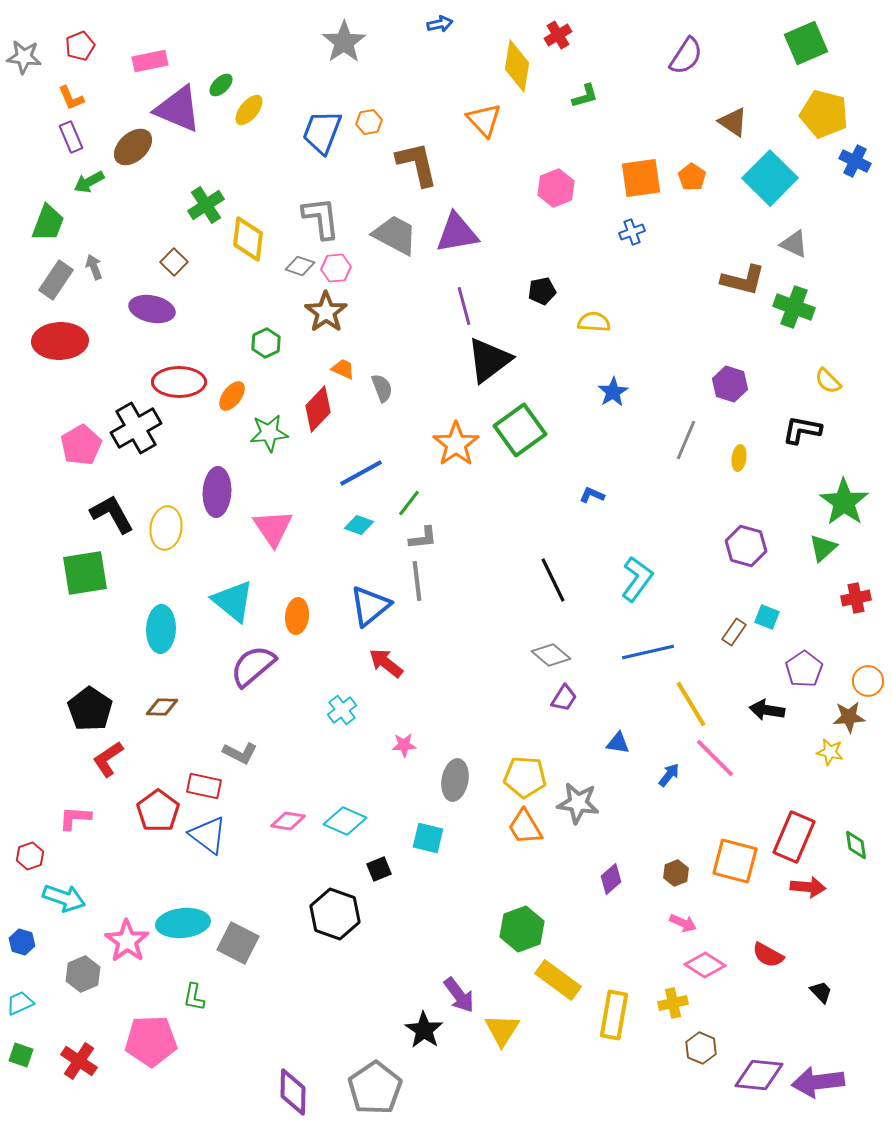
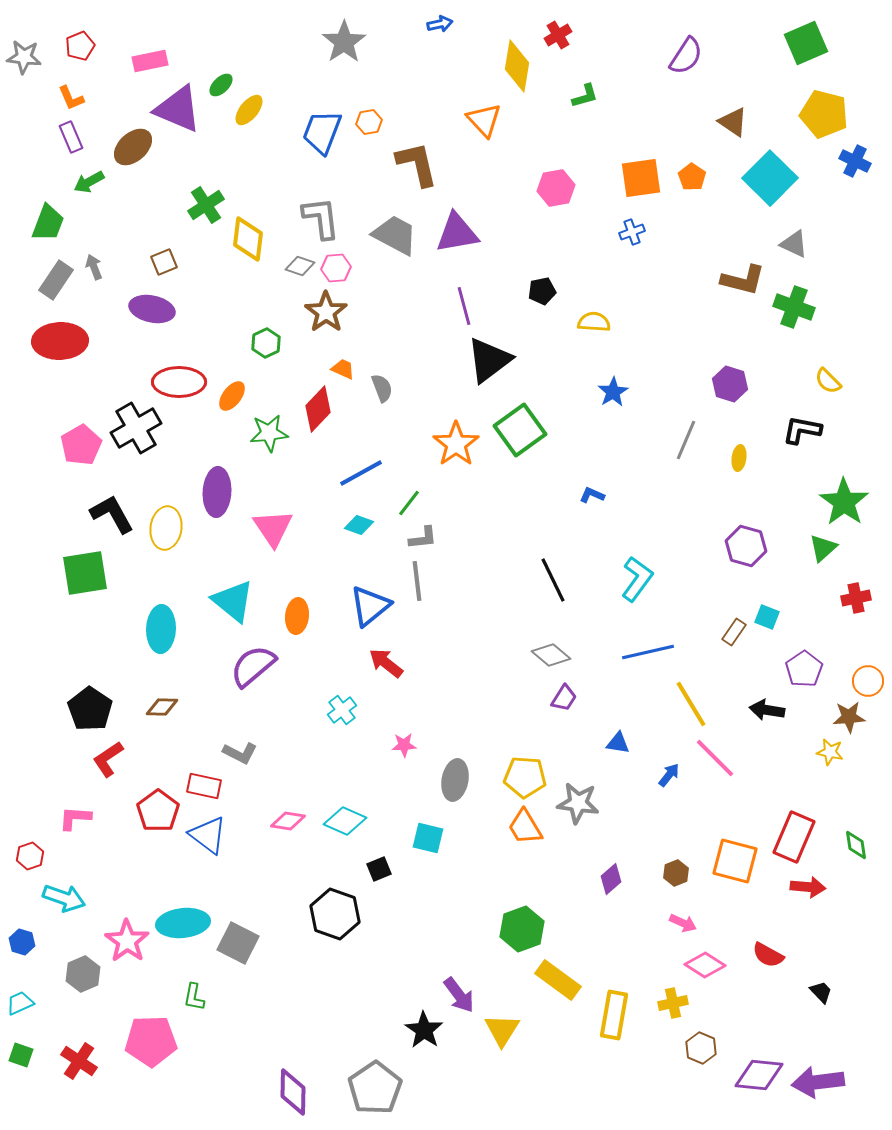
pink hexagon at (556, 188): rotated 12 degrees clockwise
brown square at (174, 262): moved 10 px left; rotated 24 degrees clockwise
